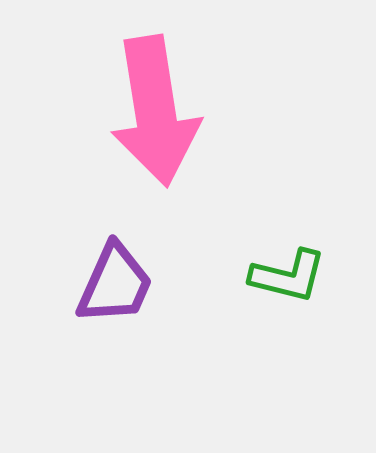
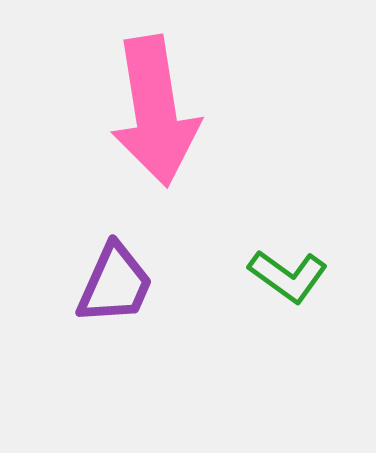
green L-shape: rotated 22 degrees clockwise
